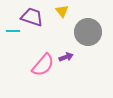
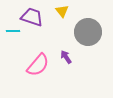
purple arrow: rotated 104 degrees counterclockwise
pink semicircle: moved 5 px left
